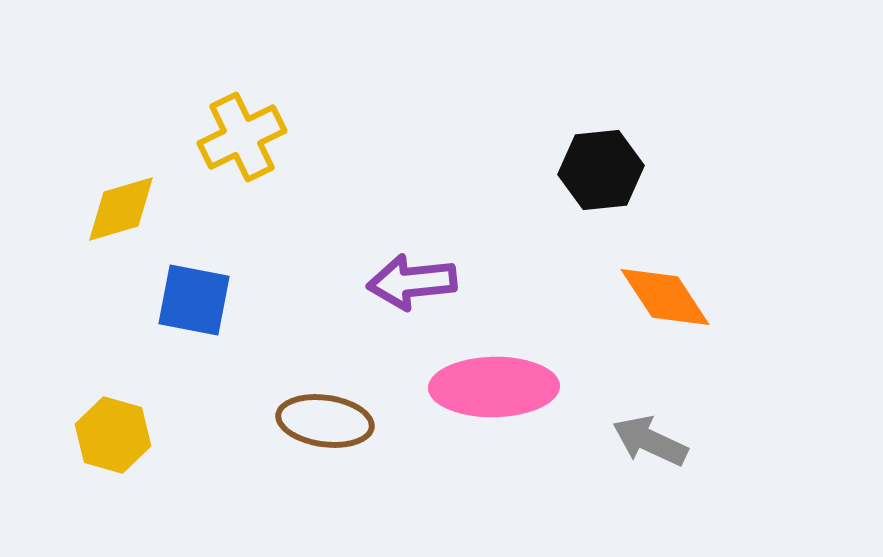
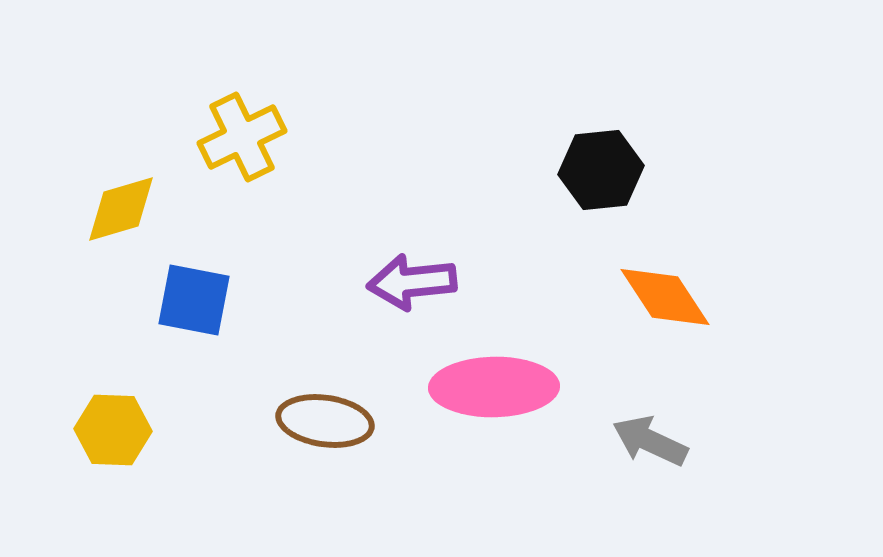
yellow hexagon: moved 5 px up; rotated 14 degrees counterclockwise
